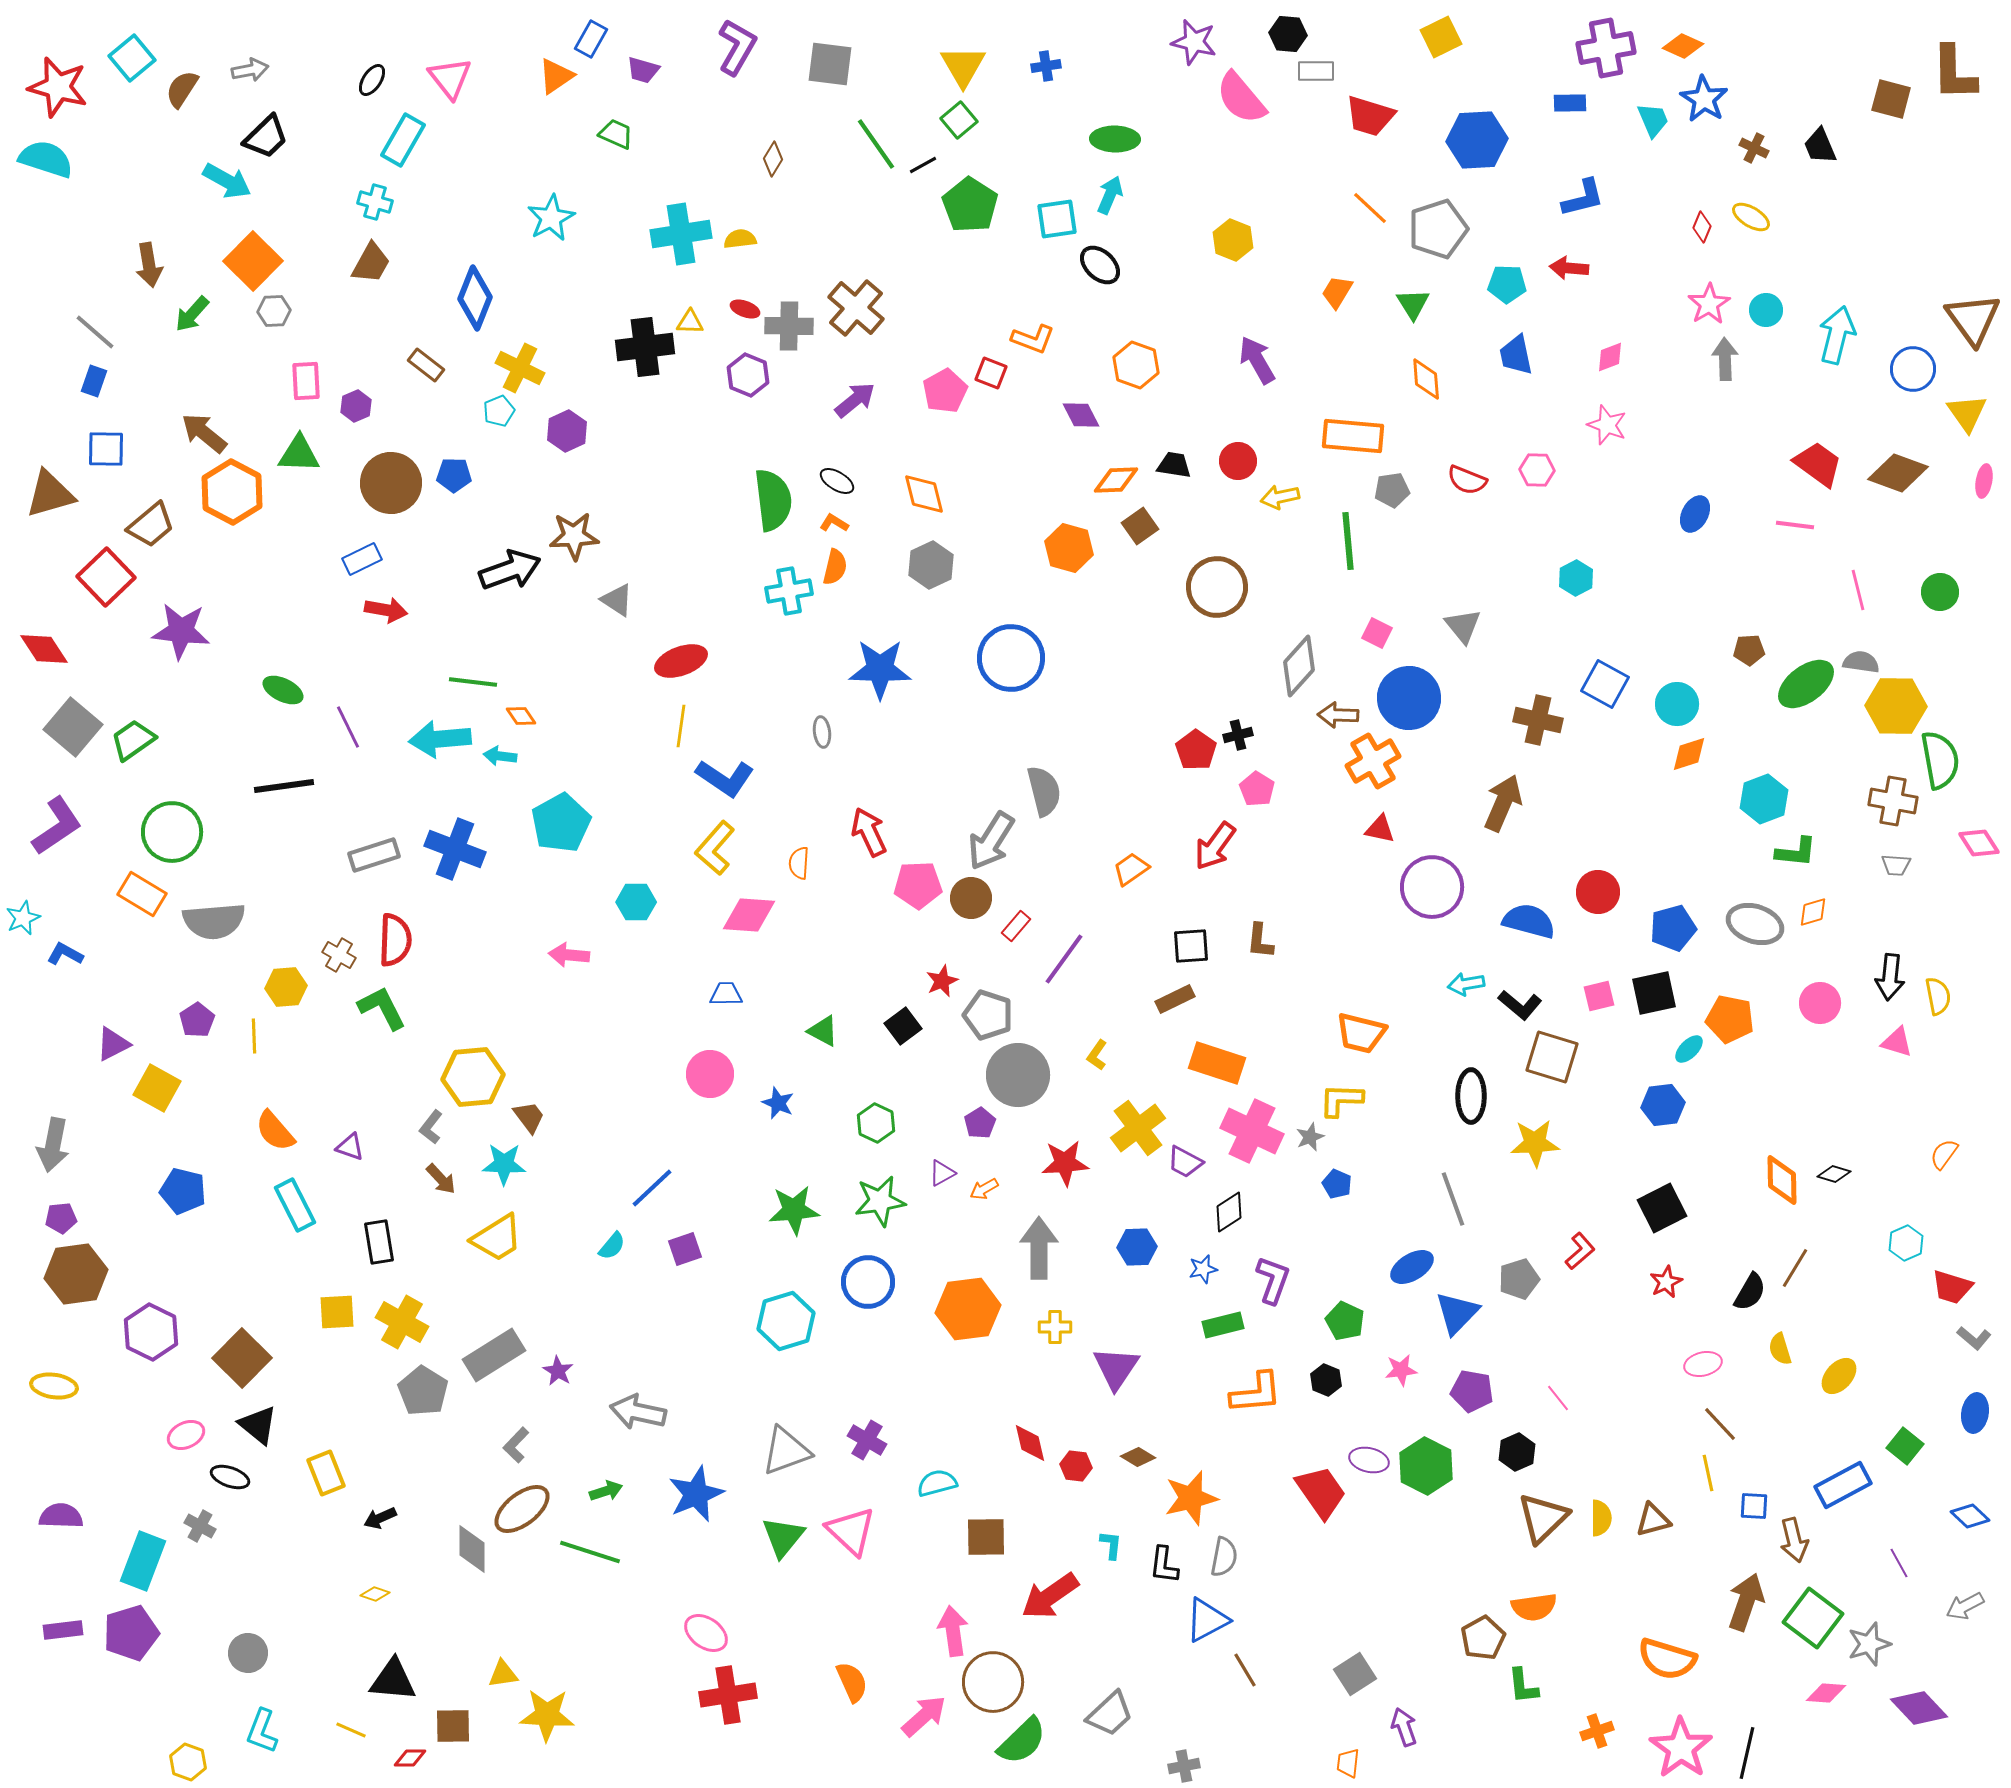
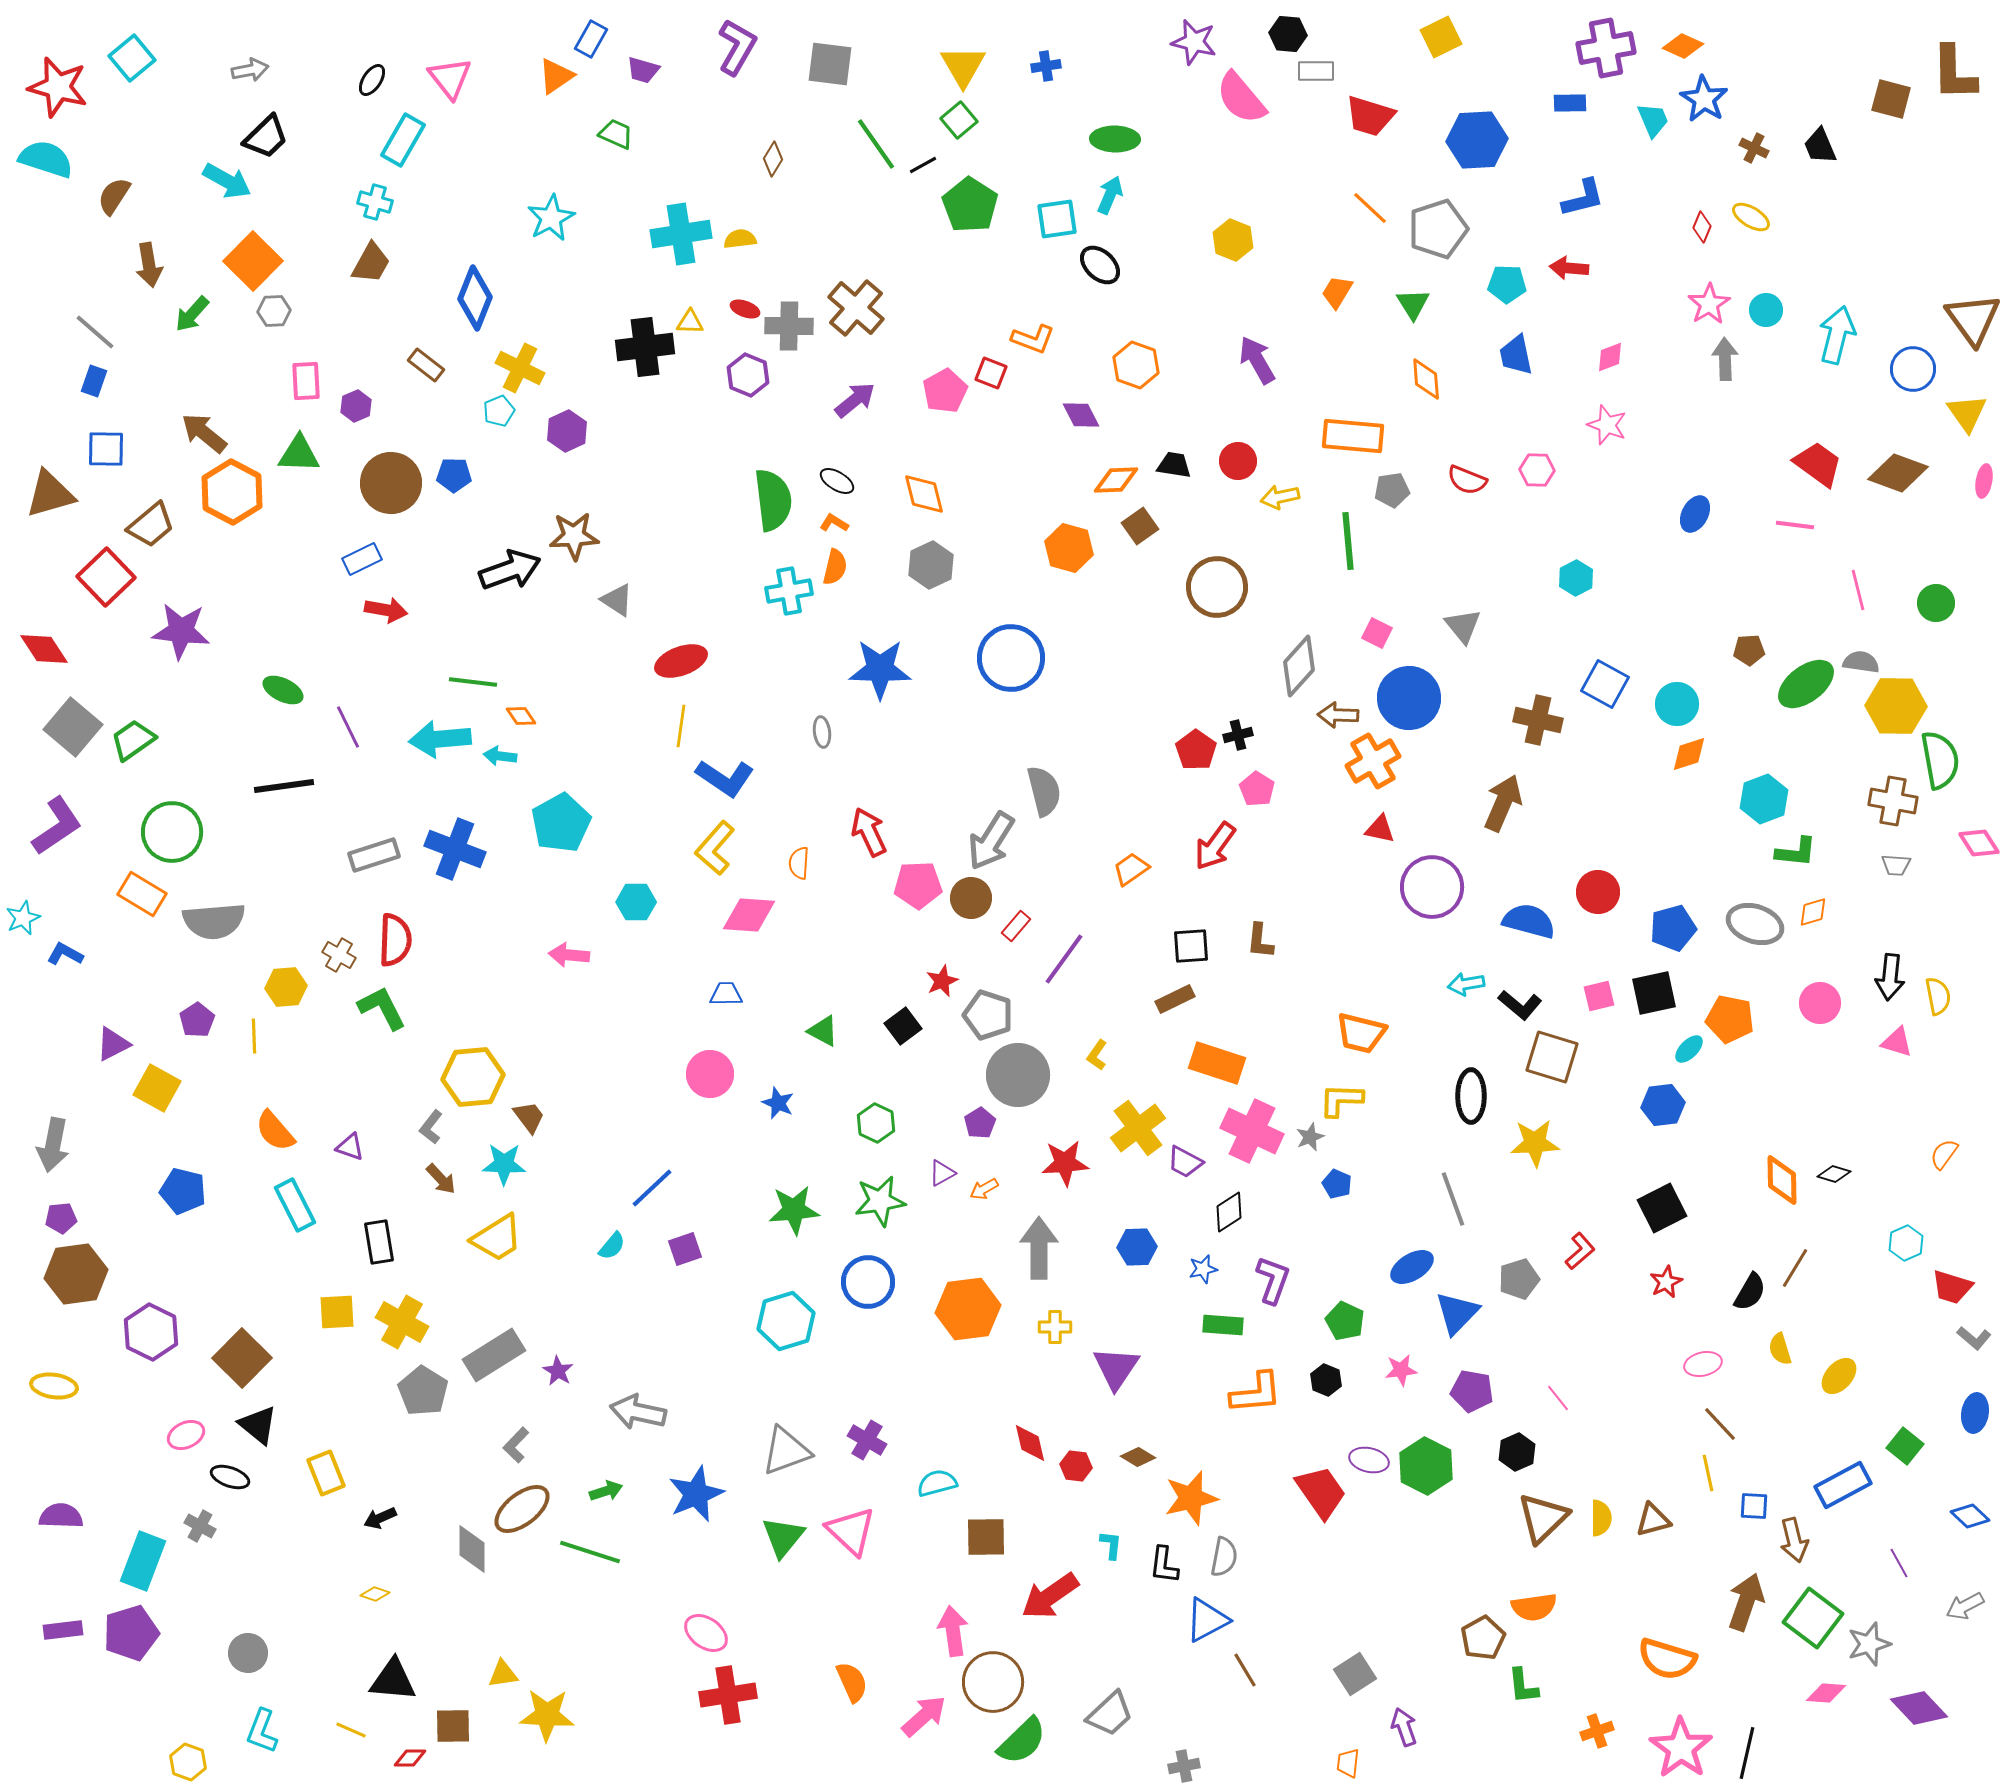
brown semicircle at (182, 89): moved 68 px left, 107 px down
green circle at (1940, 592): moved 4 px left, 11 px down
green rectangle at (1223, 1325): rotated 18 degrees clockwise
